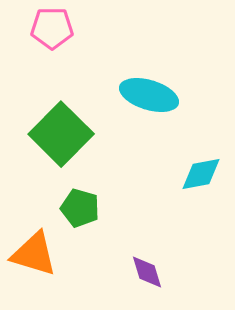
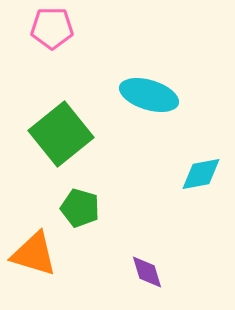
green square: rotated 6 degrees clockwise
